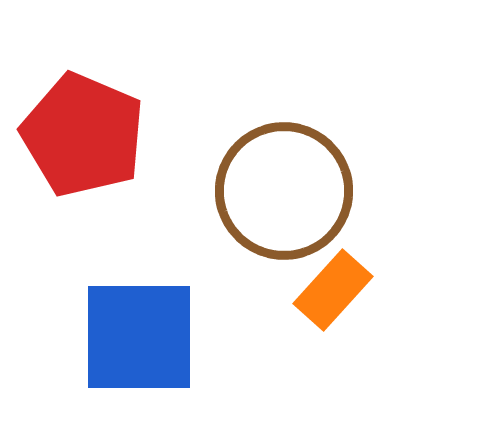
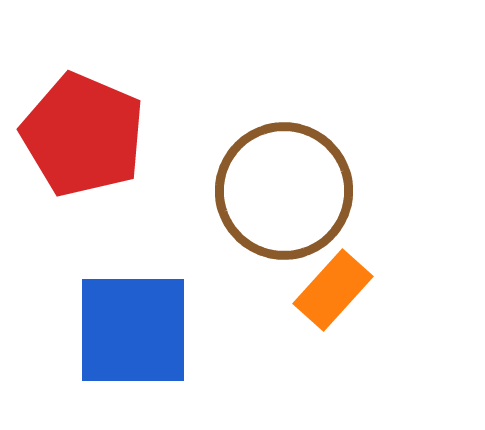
blue square: moved 6 px left, 7 px up
